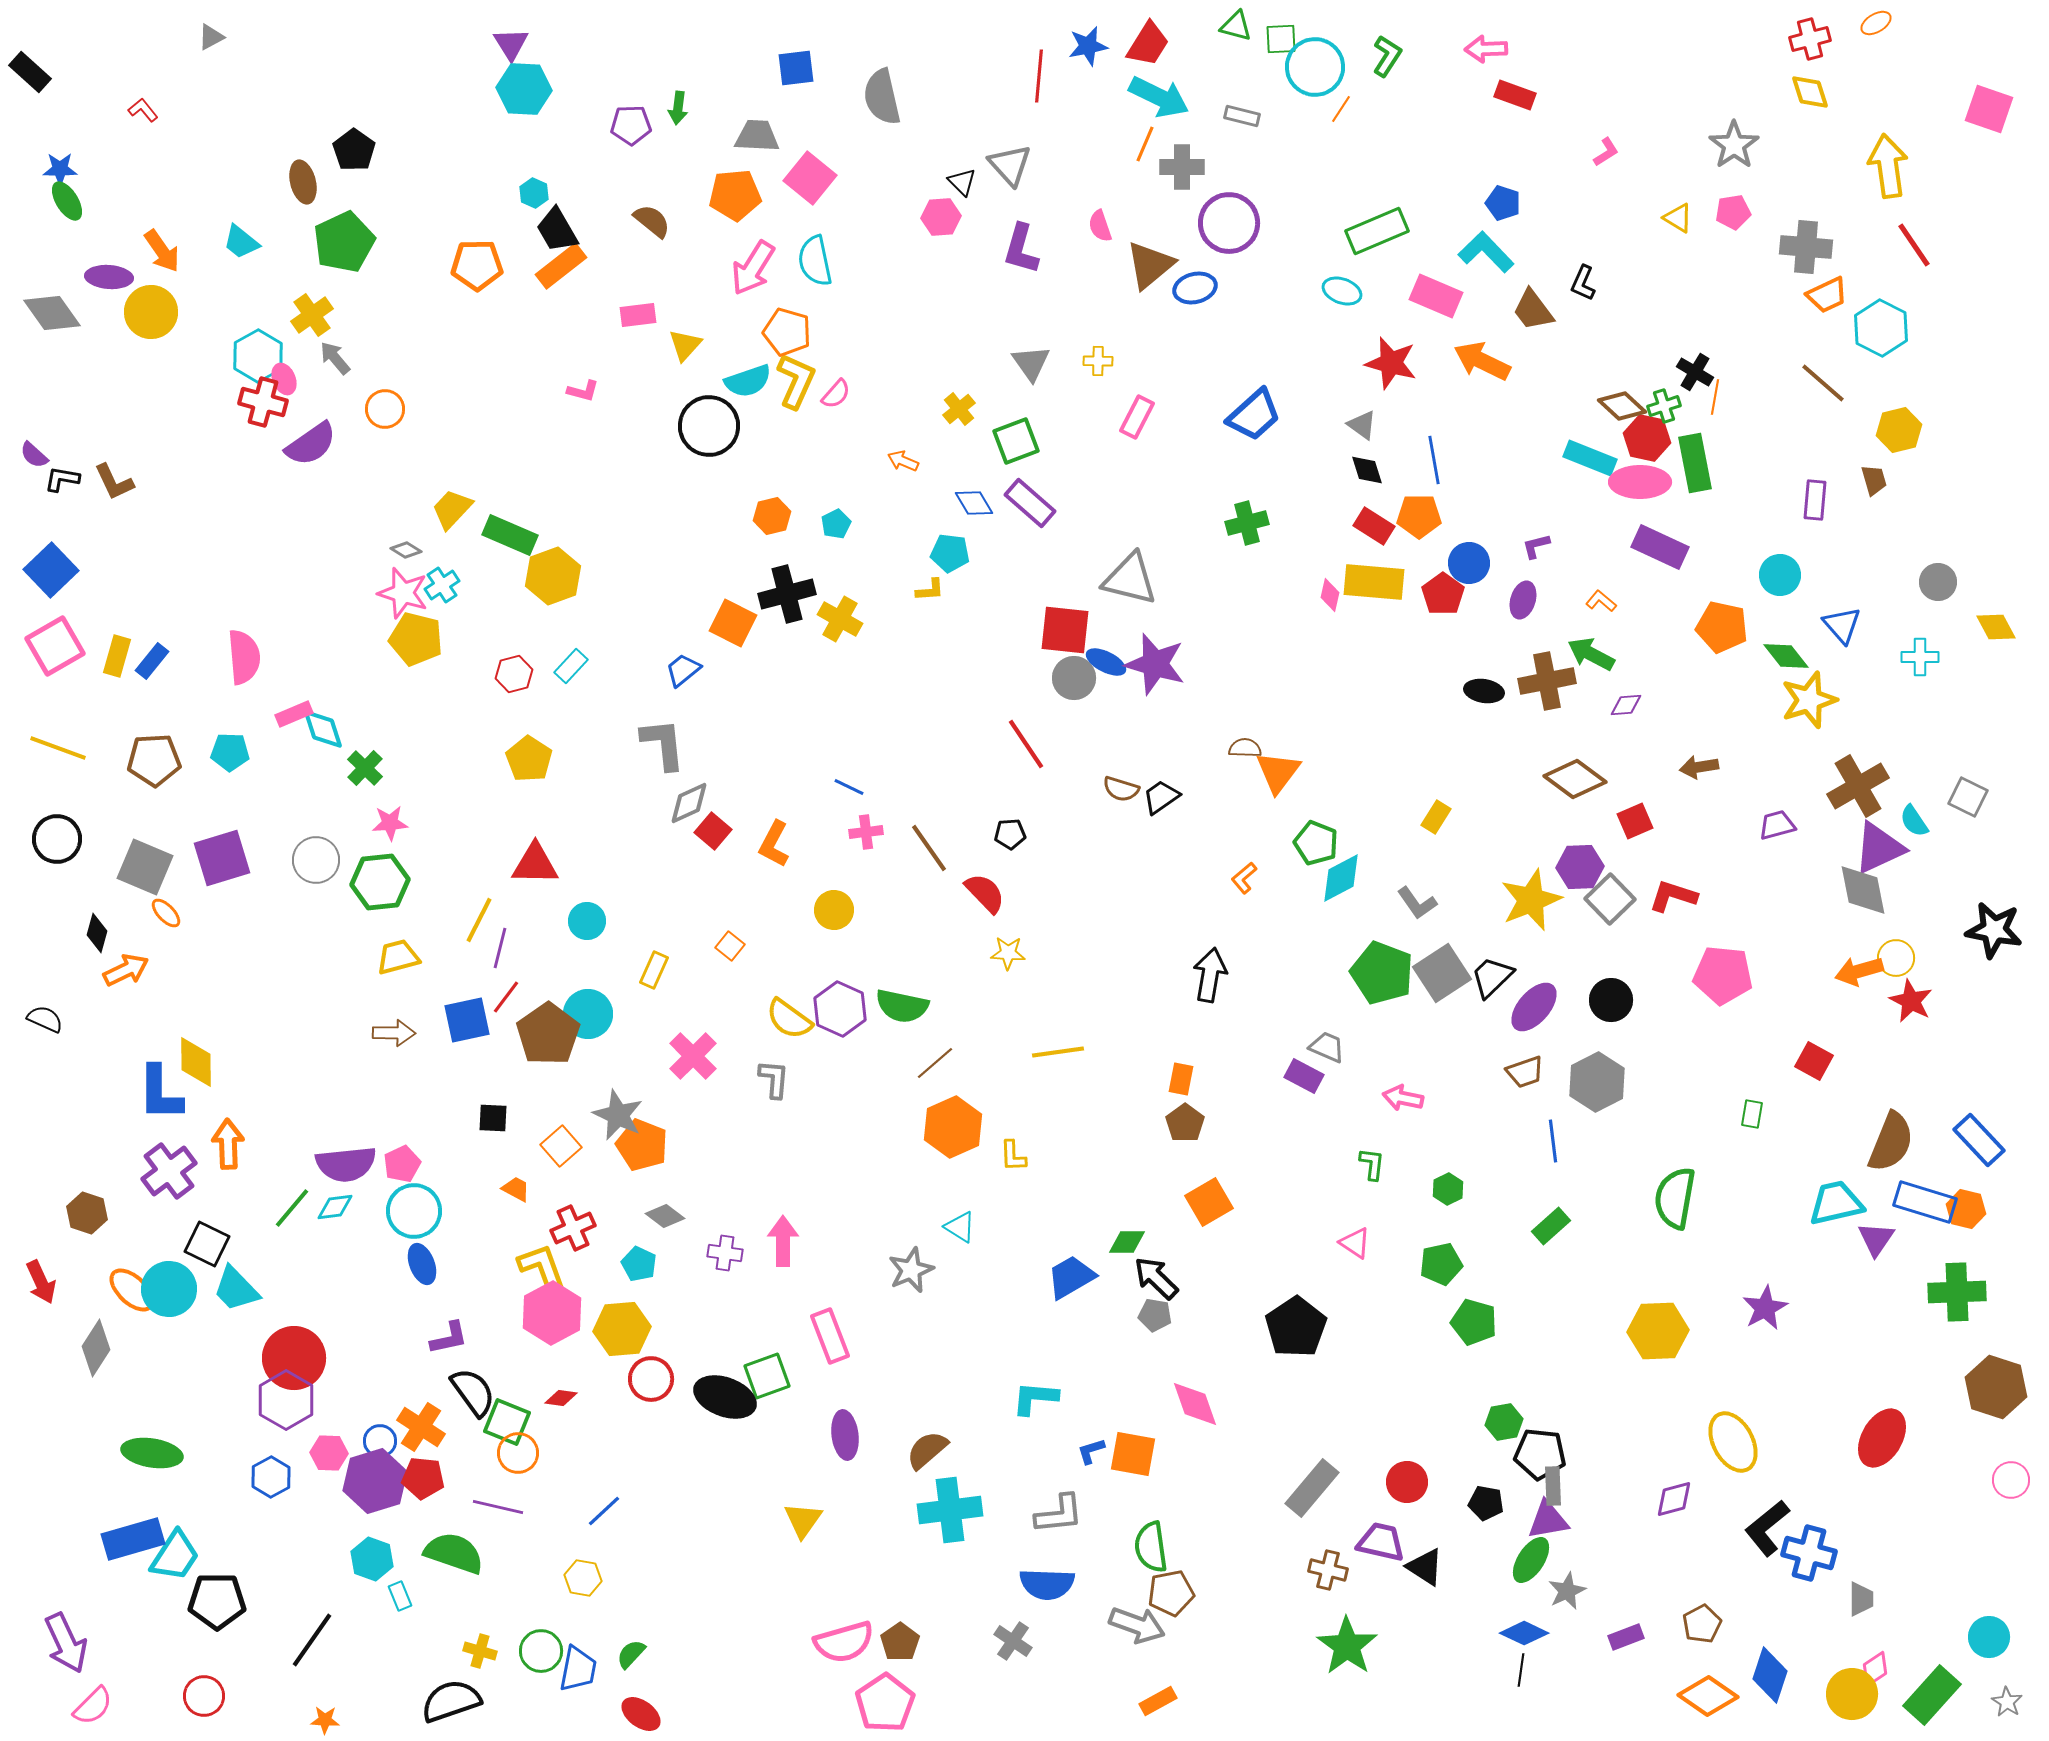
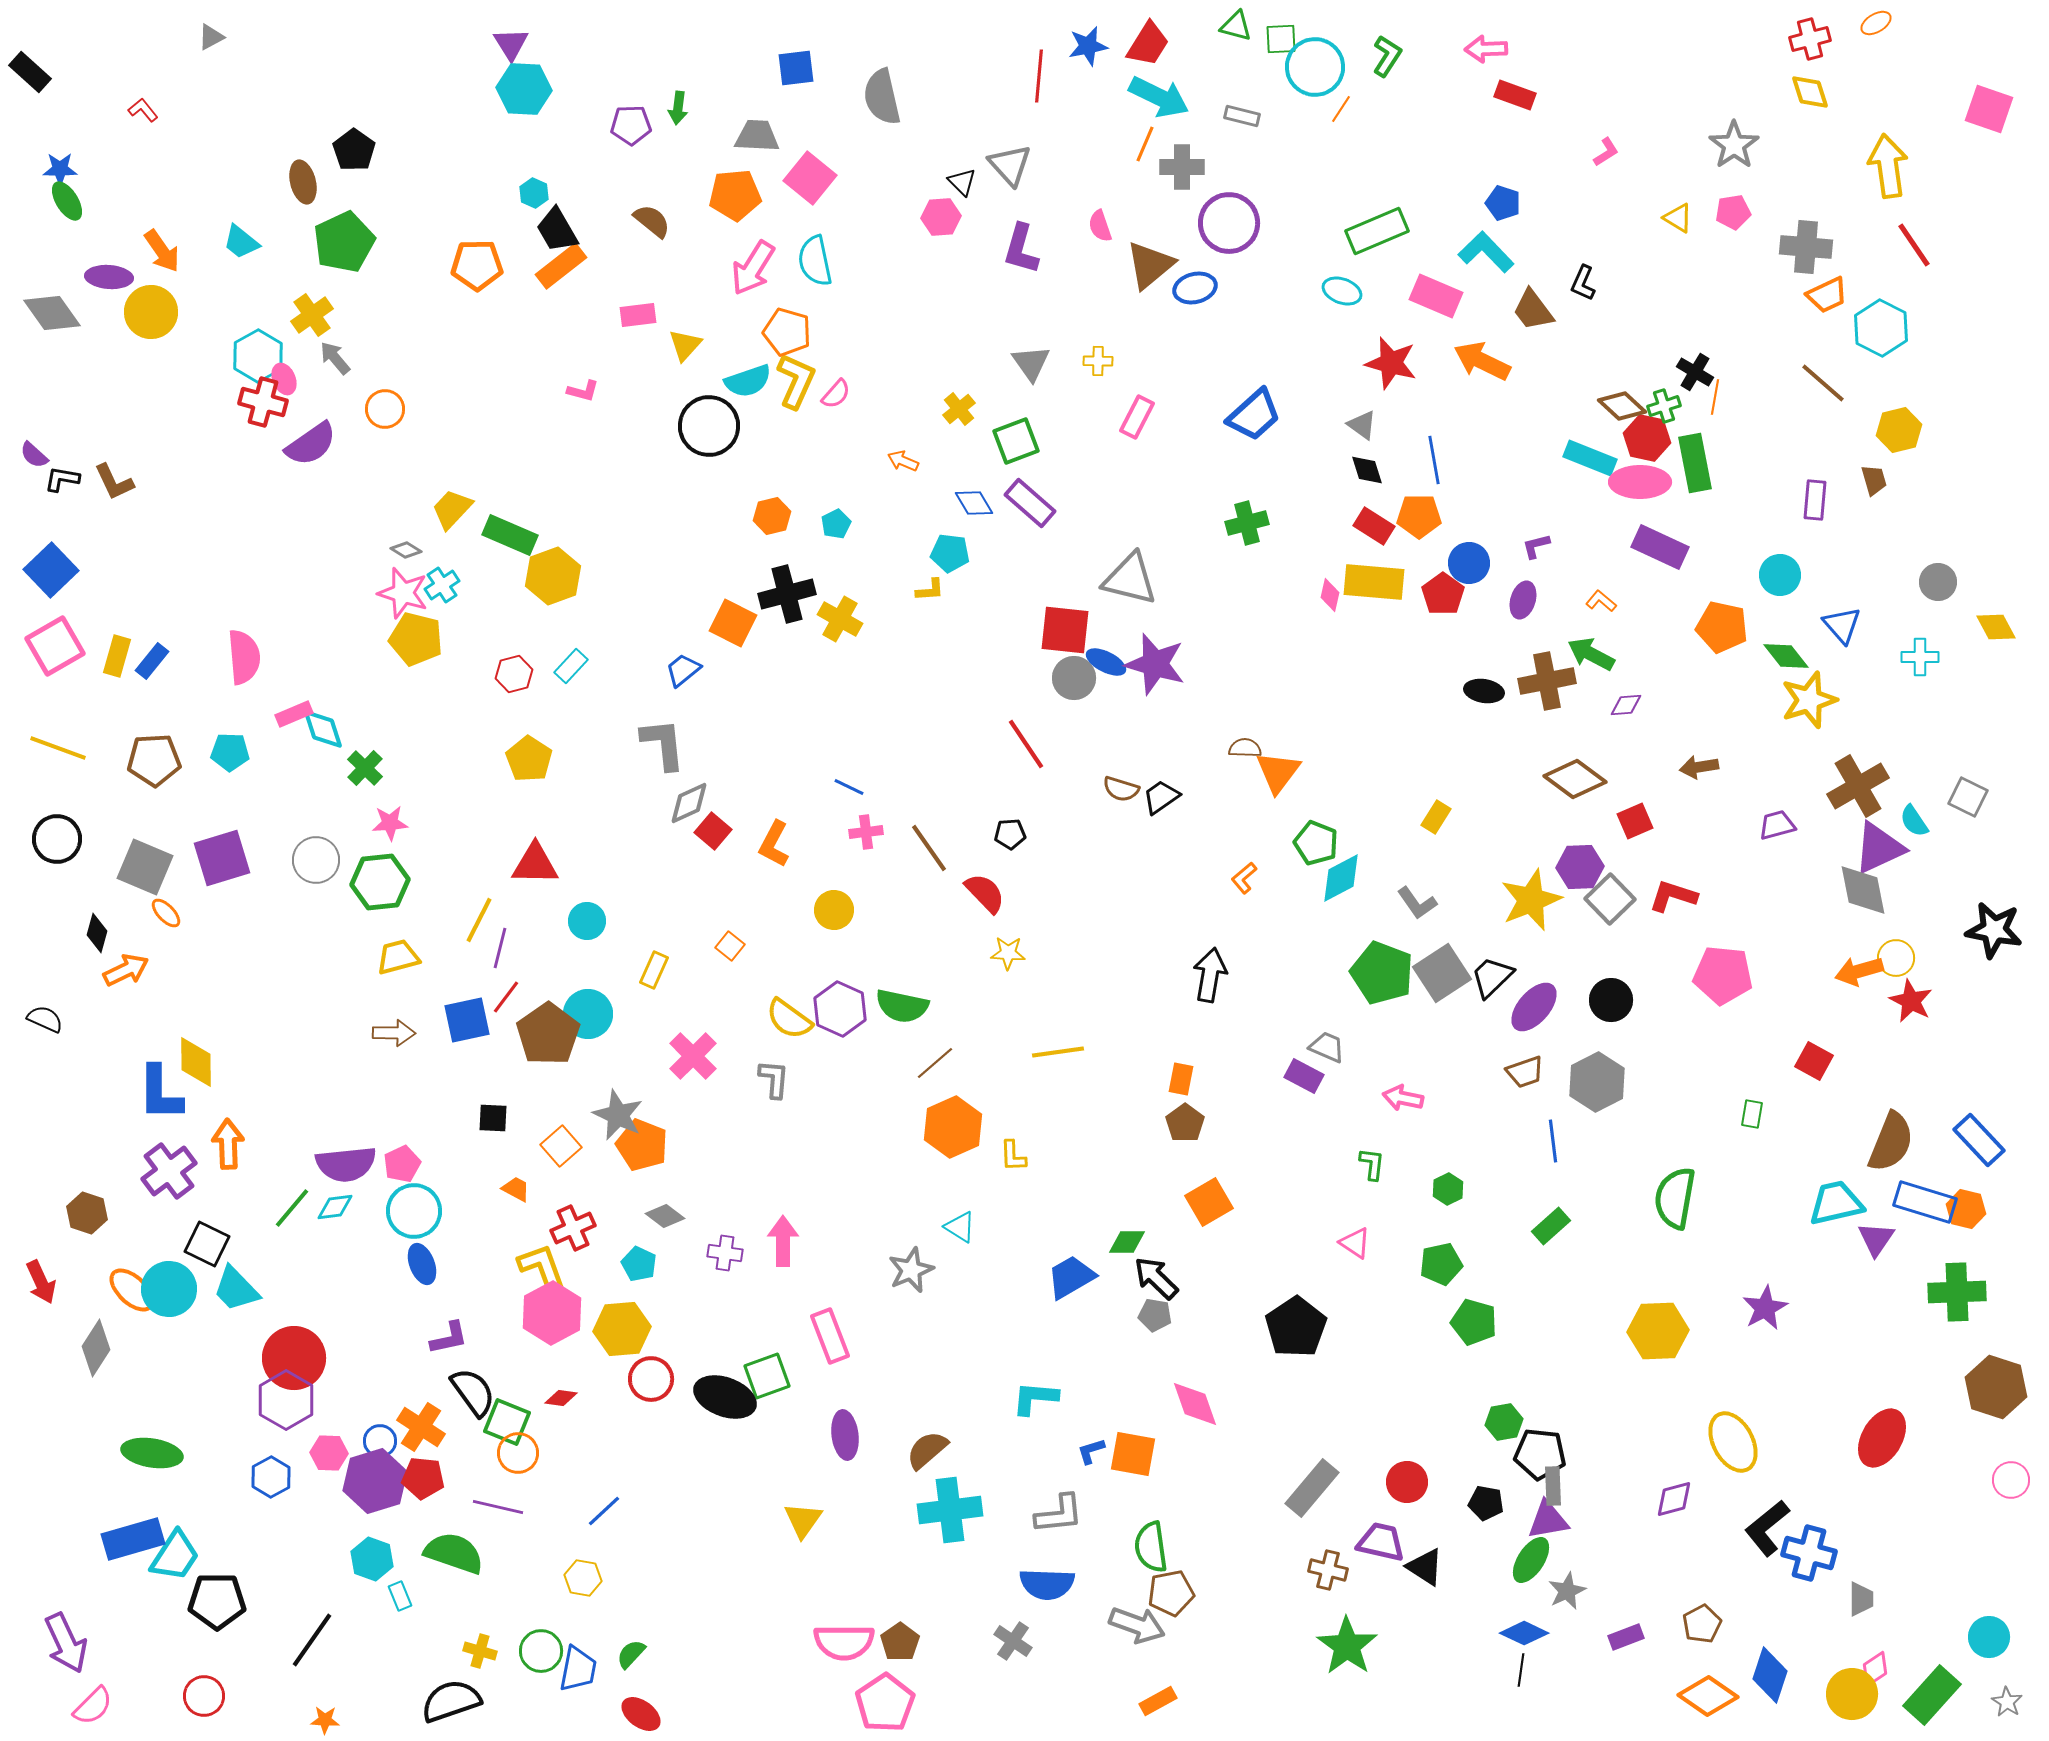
pink semicircle at (844, 1642): rotated 16 degrees clockwise
